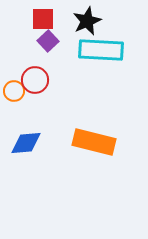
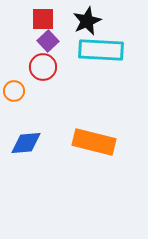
red circle: moved 8 px right, 13 px up
